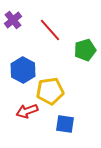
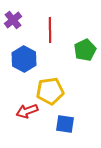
red line: rotated 40 degrees clockwise
green pentagon: rotated 10 degrees counterclockwise
blue hexagon: moved 1 px right, 11 px up
